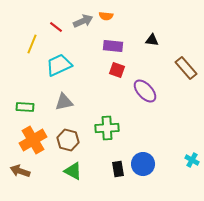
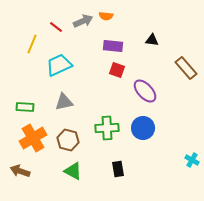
orange cross: moved 2 px up
blue circle: moved 36 px up
